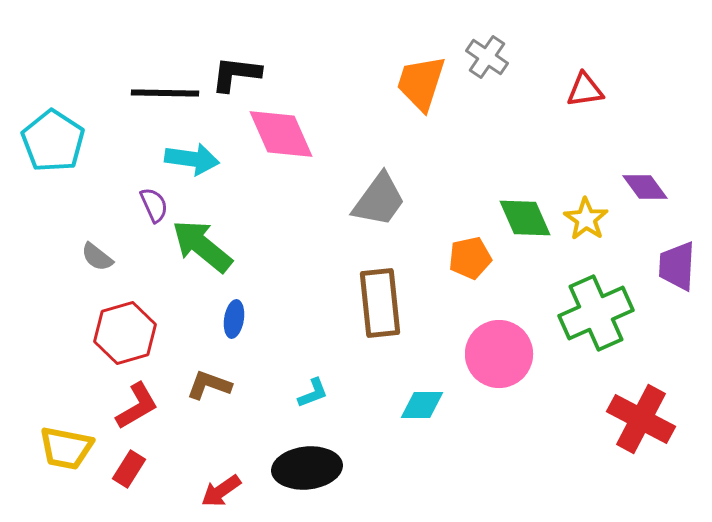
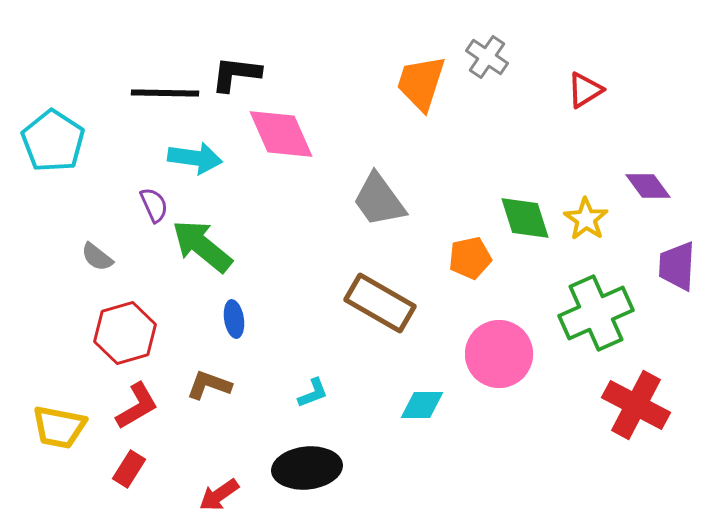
red triangle: rotated 24 degrees counterclockwise
cyan arrow: moved 3 px right, 1 px up
purple diamond: moved 3 px right, 1 px up
gray trapezoid: rotated 108 degrees clockwise
green diamond: rotated 6 degrees clockwise
brown rectangle: rotated 54 degrees counterclockwise
blue ellipse: rotated 18 degrees counterclockwise
red cross: moved 5 px left, 14 px up
yellow trapezoid: moved 7 px left, 21 px up
red arrow: moved 2 px left, 4 px down
